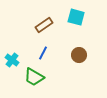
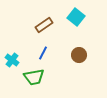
cyan square: rotated 24 degrees clockwise
green trapezoid: rotated 40 degrees counterclockwise
